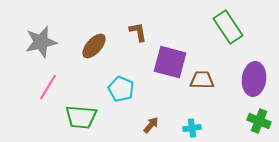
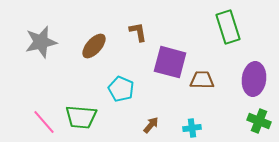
green rectangle: rotated 16 degrees clockwise
pink line: moved 4 px left, 35 px down; rotated 72 degrees counterclockwise
